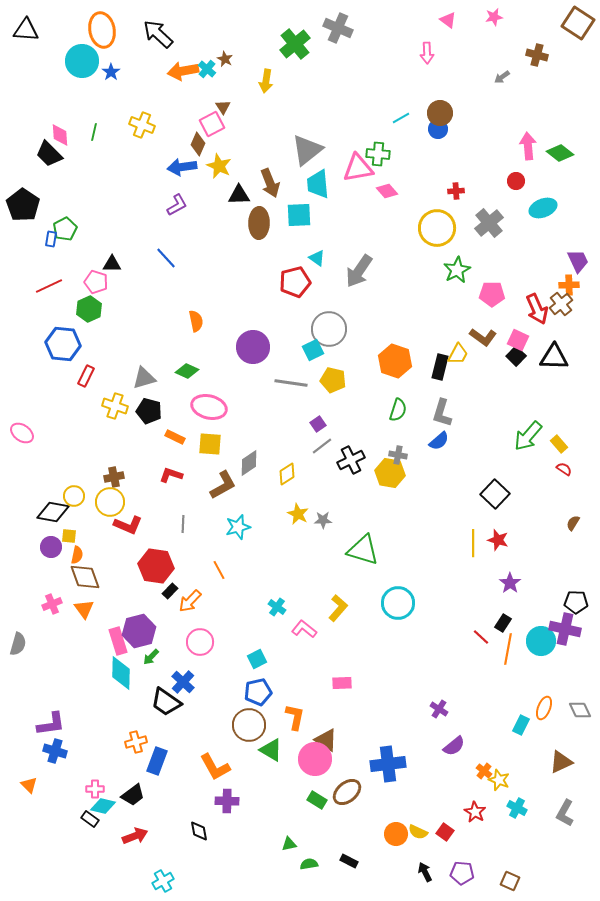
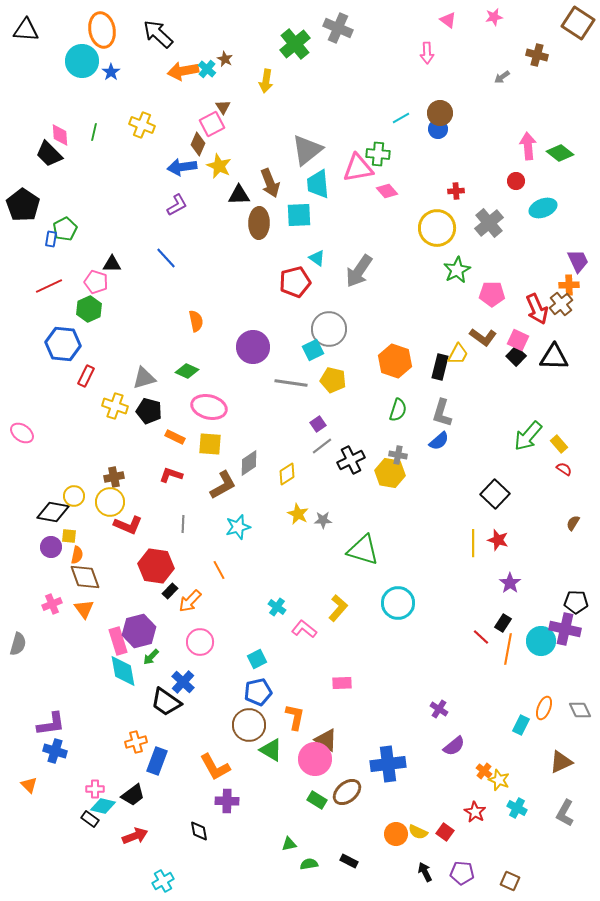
cyan diamond at (121, 673): moved 2 px right, 2 px up; rotated 12 degrees counterclockwise
